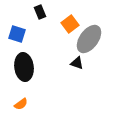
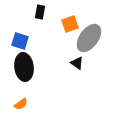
black rectangle: rotated 32 degrees clockwise
orange square: rotated 18 degrees clockwise
blue square: moved 3 px right, 7 px down
gray ellipse: moved 1 px up
black triangle: rotated 16 degrees clockwise
